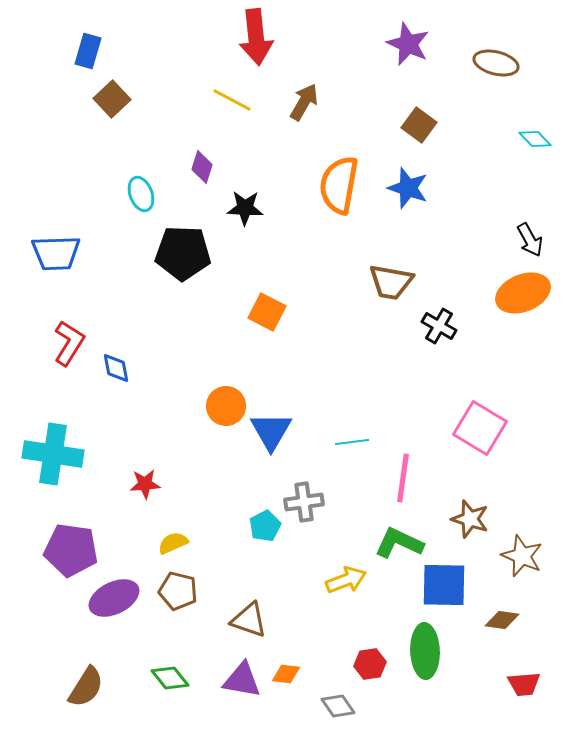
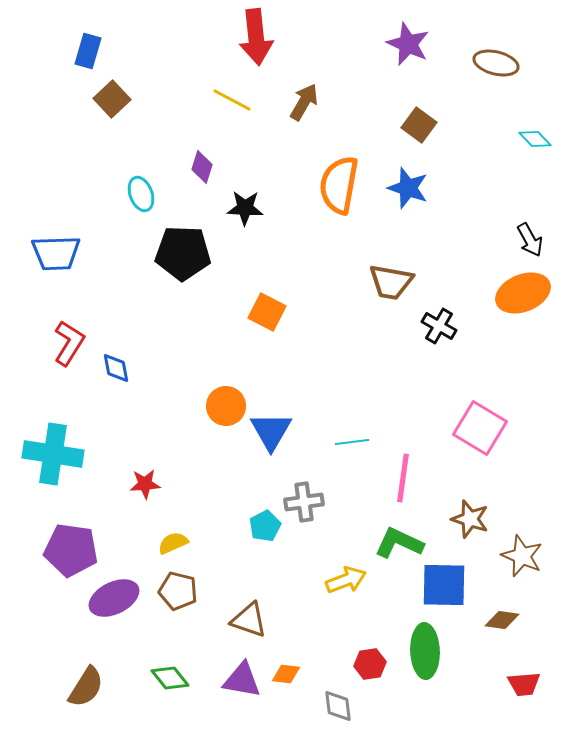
gray diamond at (338, 706): rotated 28 degrees clockwise
